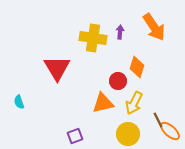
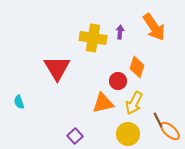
purple square: rotated 21 degrees counterclockwise
